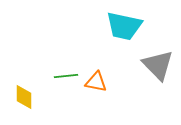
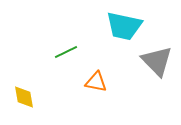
gray triangle: moved 1 px left, 4 px up
green line: moved 24 px up; rotated 20 degrees counterclockwise
yellow diamond: rotated 10 degrees counterclockwise
